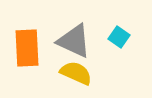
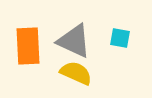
cyan square: moved 1 px right, 1 px down; rotated 25 degrees counterclockwise
orange rectangle: moved 1 px right, 2 px up
